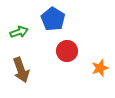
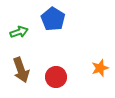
red circle: moved 11 px left, 26 px down
